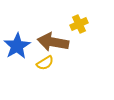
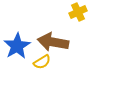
yellow cross: moved 1 px left, 12 px up
yellow semicircle: moved 3 px left, 1 px up
